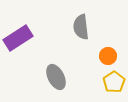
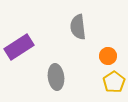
gray semicircle: moved 3 px left
purple rectangle: moved 1 px right, 9 px down
gray ellipse: rotated 20 degrees clockwise
